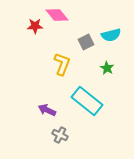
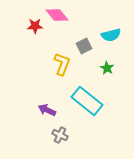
gray square: moved 2 px left, 4 px down
